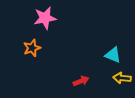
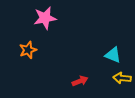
orange star: moved 4 px left, 2 px down
red arrow: moved 1 px left
